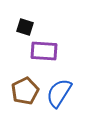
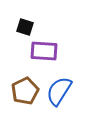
blue semicircle: moved 2 px up
